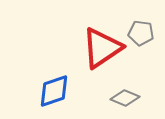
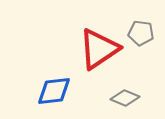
red triangle: moved 3 px left, 1 px down
blue diamond: rotated 12 degrees clockwise
